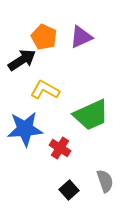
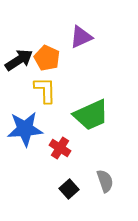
orange pentagon: moved 3 px right, 21 px down
black arrow: moved 3 px left
yellow L-shape: rotated 60 degrees clockwise
black square: moved 1 px up
